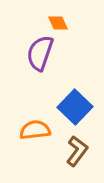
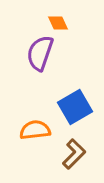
blue square: rotated 16 degrees clockwise
brown L-shape: moved 3 px left, 3 px down; rotated 8 degrees clockwise
